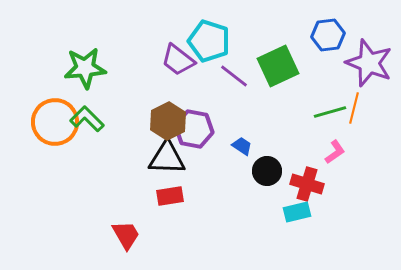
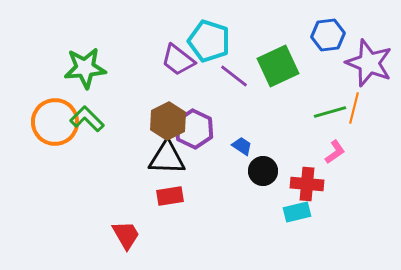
purple hexagon: rotated 15 degrees clockwise
black circle: moved 4 px left
red cross: rotated 12 degrees counterclockwise
